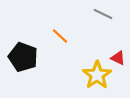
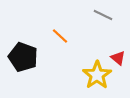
gray line: moved 1 px down
red triangle: rotated 14 degrees clockwise
